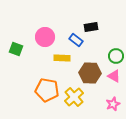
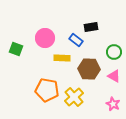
pink circle: moved 1 px down
green circle: moved 2 px left, 4 px up
brown hexagon: moved 1 px left, 4 px up
pink star: rotated 24 degrees counterclockwise
